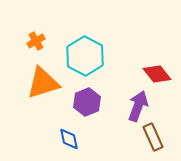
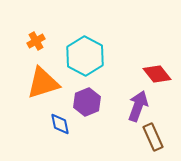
blue diamond: moved 9 px left, 15 px up
